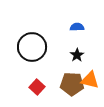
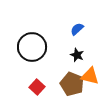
blue semicircle: moved 2 px down; rotated 40 degrees counterclockwise
black star: rotated 16 degrees counterclockwise
orange triangle: moved 4 px up
brown pentagon: rotated 20 degrees clockwise
